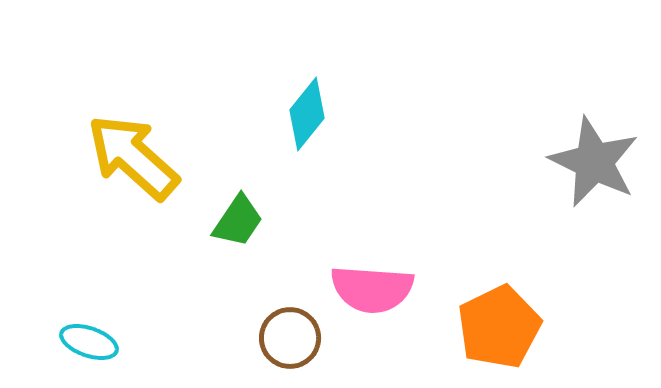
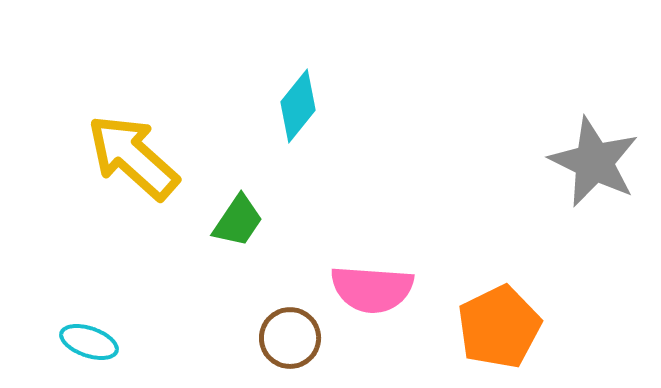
cyan diamond: moved 9 px left, 8 px up
